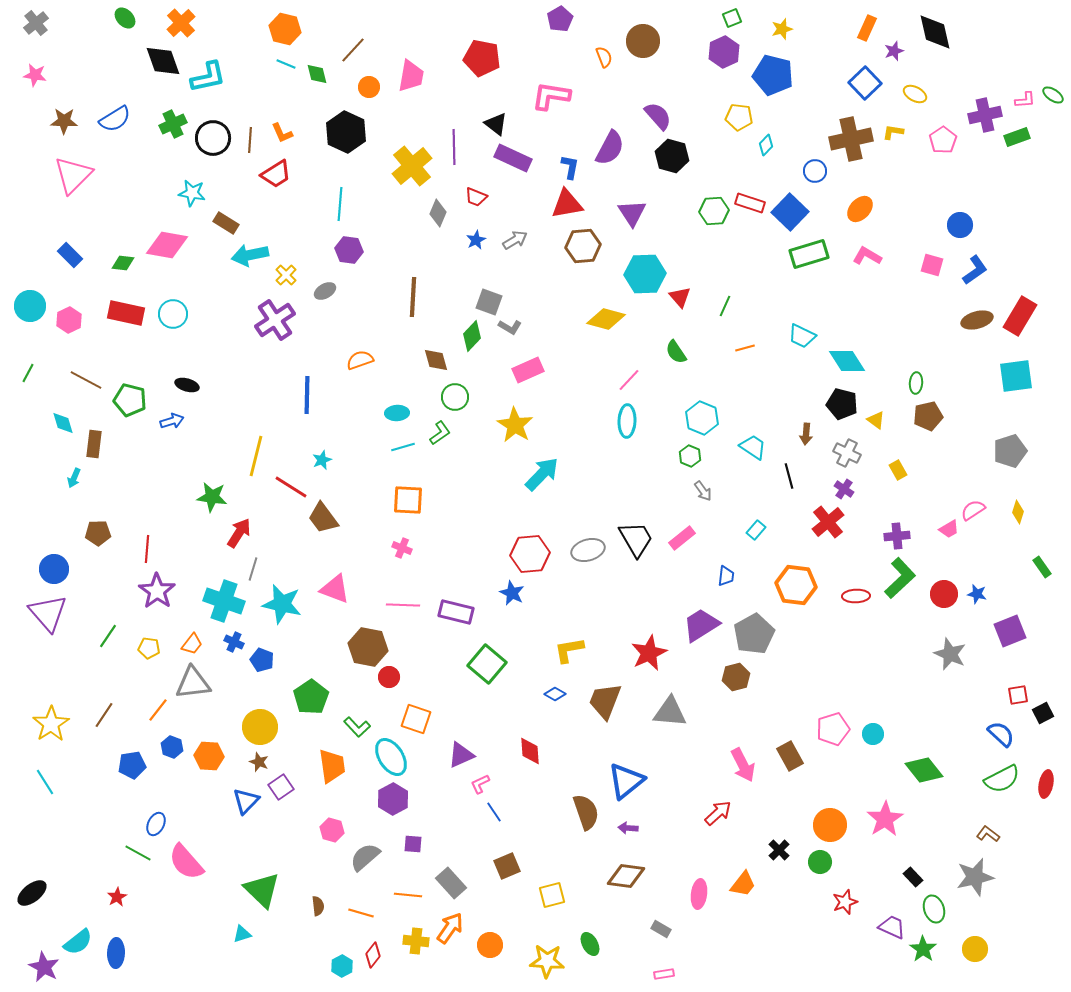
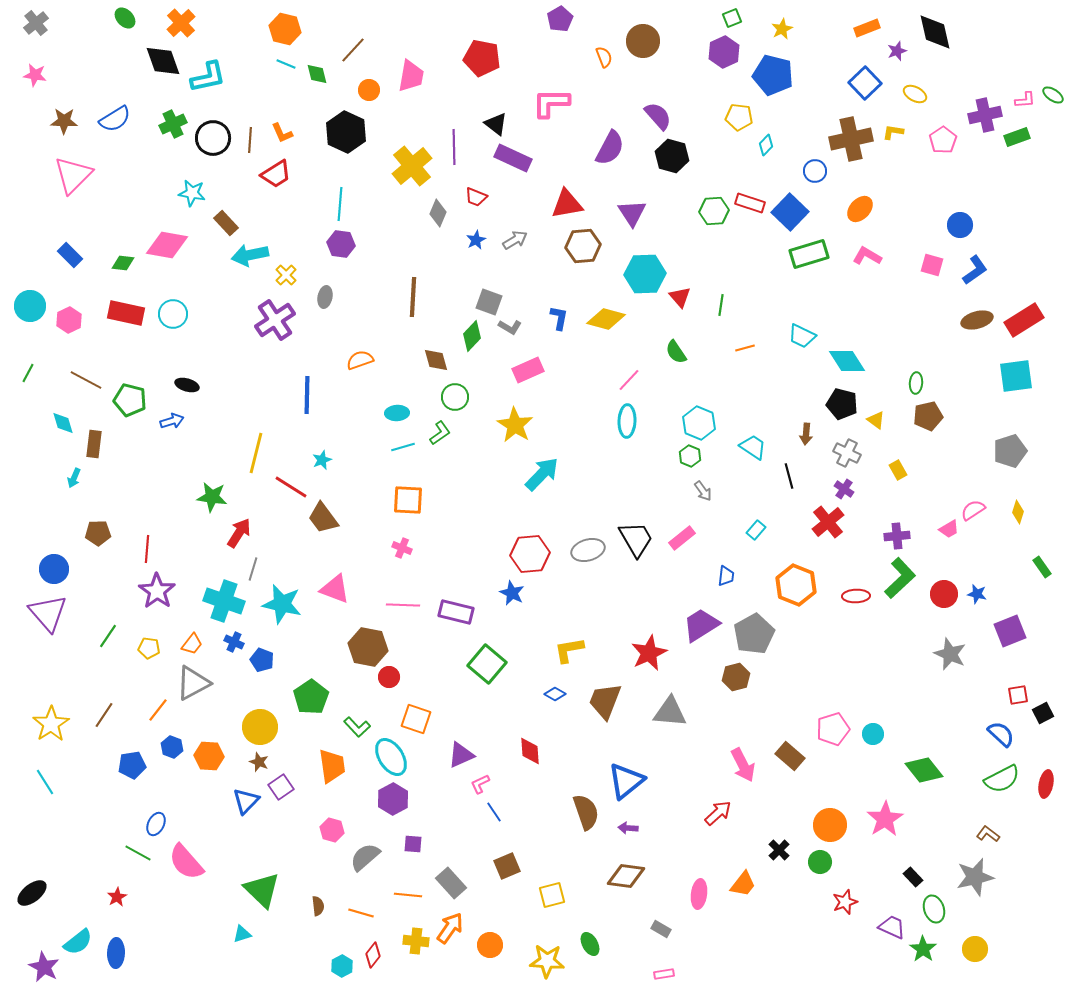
orange rectangle at (867, 28): rotated 45 degrees clockwise
yellow star at (782, 29): rotated 10 degrees counterclockwise
purple star at (894, 51): moved 3 px right
orange circle at (369, 87): moved 3 px down
pink L-shape at (551, 96): moved 7 px down; rotated 9 degrees counterclockwise
blue L-shape at (570, 167): moved 11 px left, 151 px down
brown rectangle at (226, 223): rotated 15 degrees clockwise
purple hexagon at (349, 250): moved 8 px left, 6 px up
gray ellipse at (325, 291): moved 6 px down; rotated 50 degrees counterclockwise
green line at (725, 306): moved 4 px left, 1 px up; rotated 15 degrees counterclockwise
red rectangle at (1020, 316): moved 4 px right, 4 px down; rotated 27 degrees clockwise
cyan hexagon at (702, 418): moved 3 px left, 5 px down
yellow line at (256, 456): moved 3 px up
orange hexagon at (796, 585): rotated 15 degrees clockwise
gray triangle at (193, 683): rotated 21 degrees counterclockwise
brown rectangle at (790, 756): rotated 20 degrees counterclockwise
